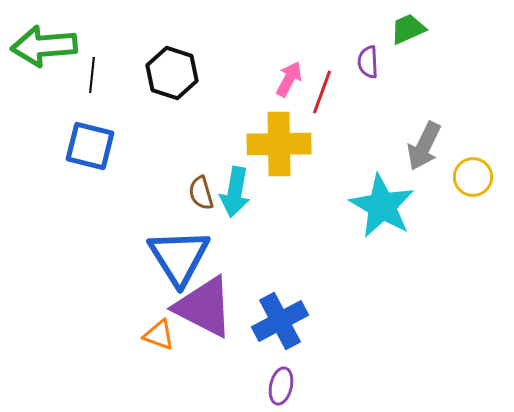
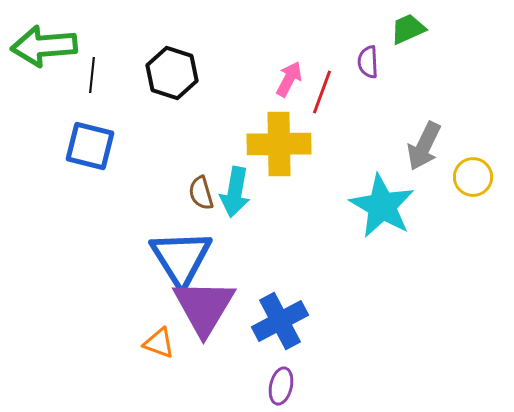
blue triangle: moved 2 px right, 1 px down
purple triangle: rotated 34 degrees clockwise
orange triangle: moved 8 px down
